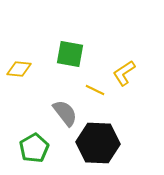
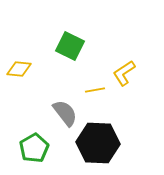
green square: moved 8 px up; rotated 16 degrees clockwise
yellow line: rotated 36 degrees counterclockwise
